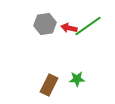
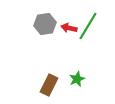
green line: rotated 24 degrees counterclockwise
green star: rotated 21 degrees counterclockwise
